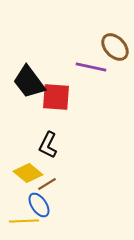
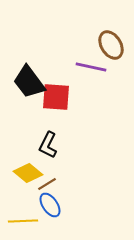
brown ellipse: moved 4 px left, 2 px up; rotated 12 degrees clockwise
blue ellipse: moved 11 px right
yellow line: moved 1 px left
